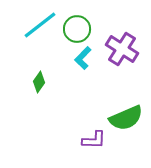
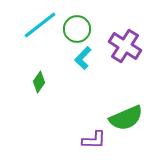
purple cross: moved 3 px right, 3 px up
